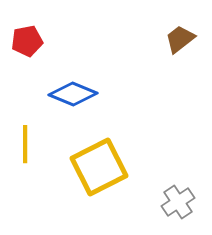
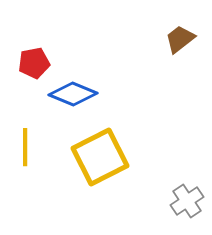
red pentagon: moved 7 px right, 22 px down
yellow line: moved 3 px down
yellow square: moved 1 px right, 10 px up
gray cross: moved 9 px right, 1 px up
